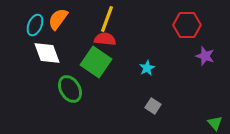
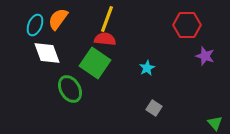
green square: moved 1 px left, 1 px down
gray square: moved 1 px right, 2 px down
